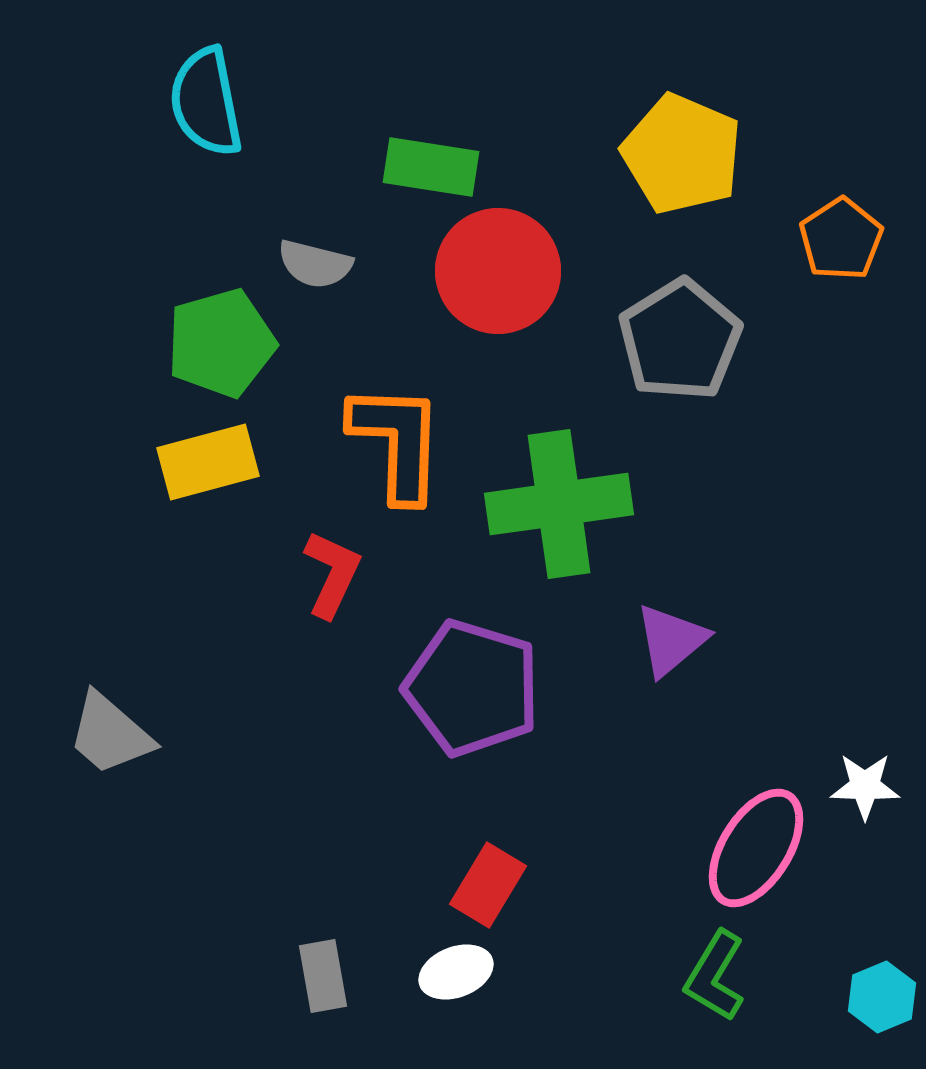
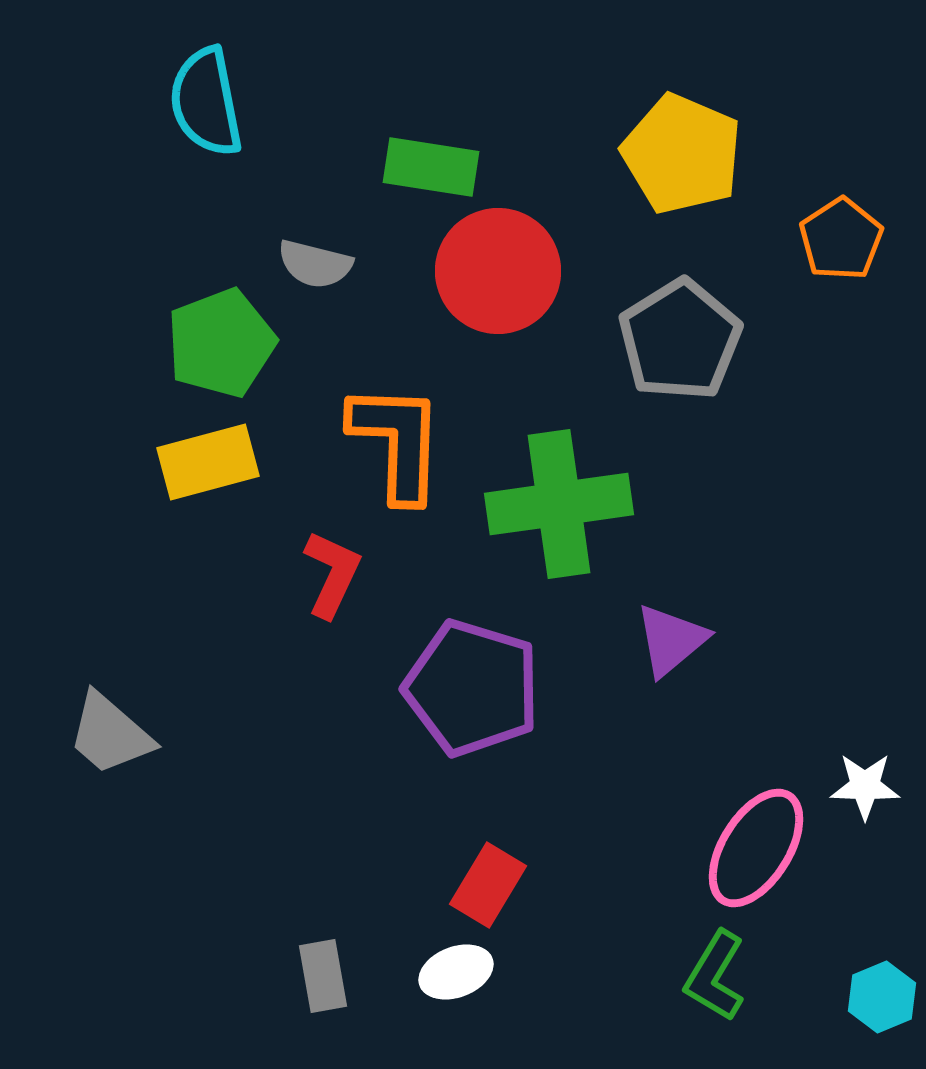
green pentagon: rotated 5 degrees counterclockwise
